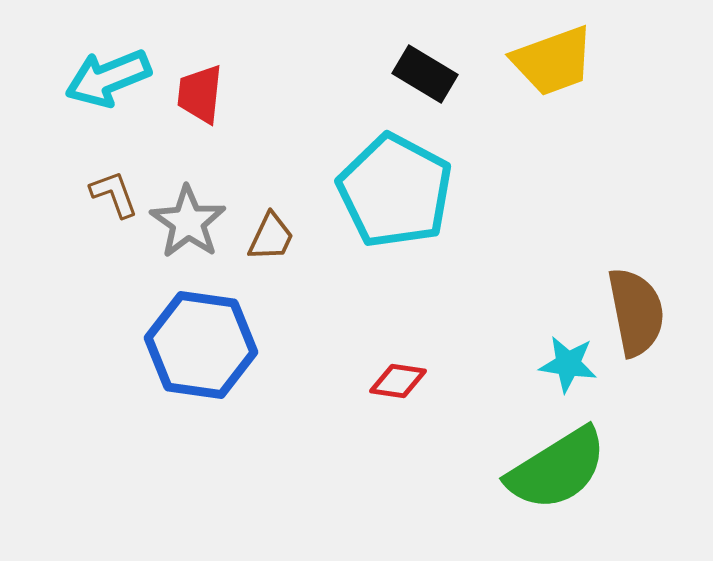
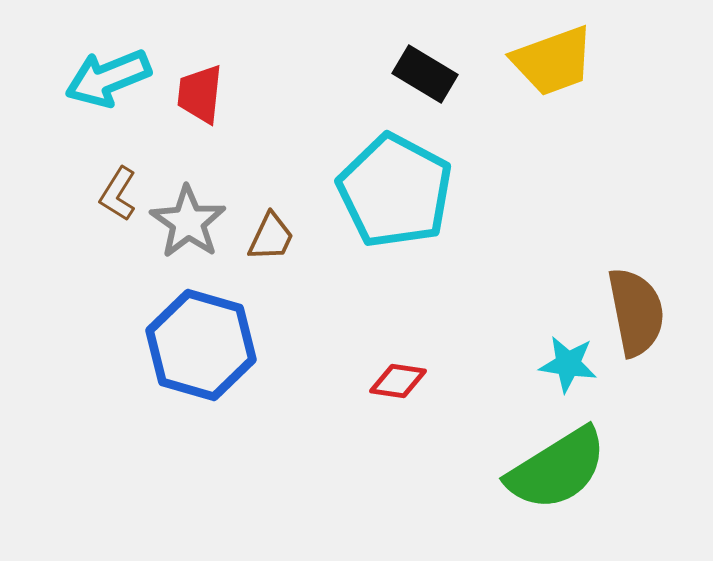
brown L-shape: moved 4 px right; rotated 128 degrees counterclockwise
blue hexagon: rotated 8 degrees clockwise
